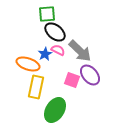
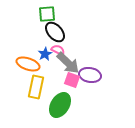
black ellipse: rotated 10 degrees clockwise
gray arrow: moved 12 px left, 12 px down
purple ellipse: rotated 40 degrees counterclockwise
green ellipse: moved 5 px right, 5 px up
